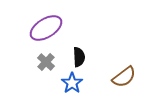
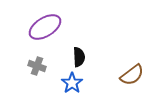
purple ellipse: moved 1 px left, 1 px up
gray cross: moved 9 px left, 4 px down; rotated 24 degrees counterclockwise
brown semicircle: moved 8 px right, 2 px up
